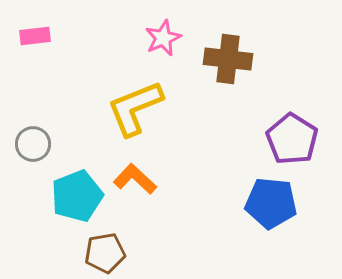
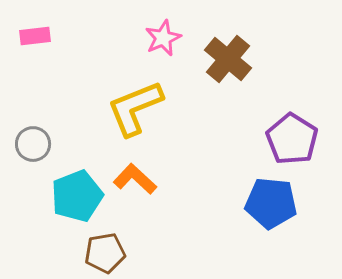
brown cross: rotated 33 degrees clockwise
